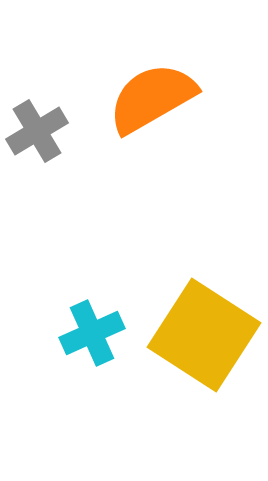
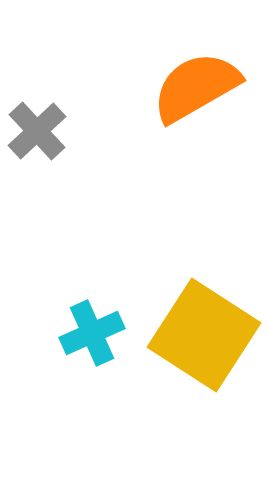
orange semicircle: moved 44 px right, 11 px up
gray cross: rotated 12 degrees counterclockwise
